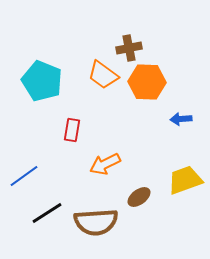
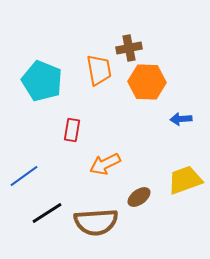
orange trapezoid: moved 4 px left, 5 px up; rotated 136 degrees counterclockwise
